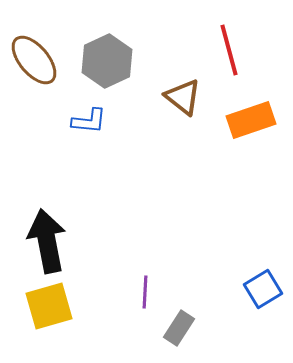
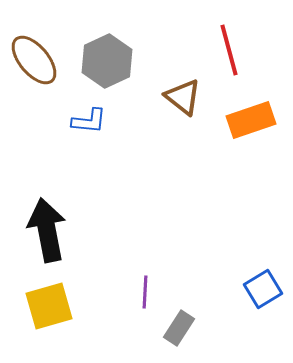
black arrow: moved 11 px up
